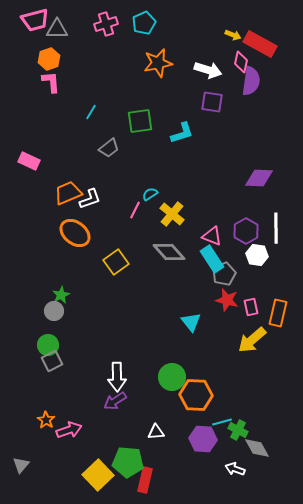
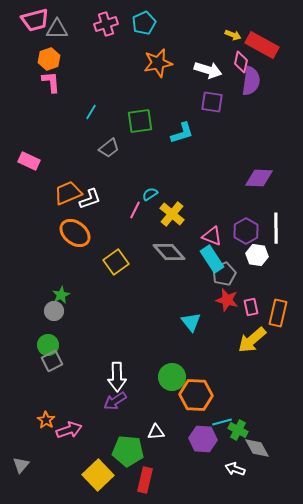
red rectangle at (260, 44): moved 2 px right, 1 px down
green pentagon at (128, 462): moved 11 px up
